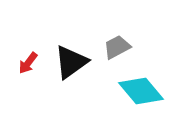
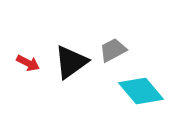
gray trapezoid: moved 4 px left, 3 px down
red arrow: rotated 100 degrees counterclockwise
